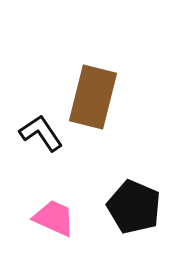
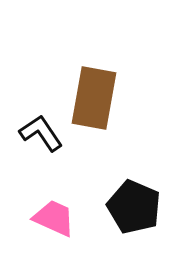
brown rectangle: moved 1 px right, 1 px down; rotated 4 degrees counterclockwise
